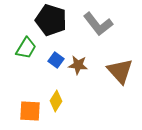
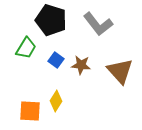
brown star: moved 3 px right
